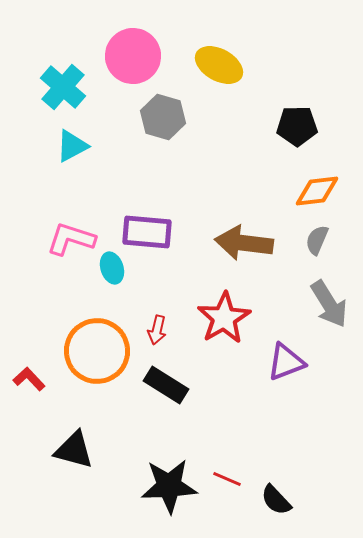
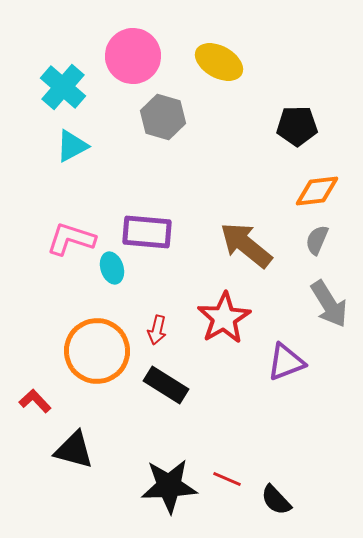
yellow ellipse: moved 3 px up
brown arrow: moved 2 px right, 2 px down; rotated 32 degrees clockwise
red L-shape: moved 6 px right, 22 px down
